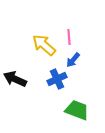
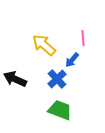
pink line: moved 14 px right, 1 px down
blue arrow: moved 1 px left
blue cross: rotated 18 degrees counterclockwise
green trapezoid: moved 17 px left
